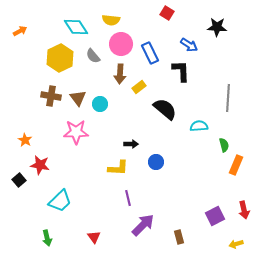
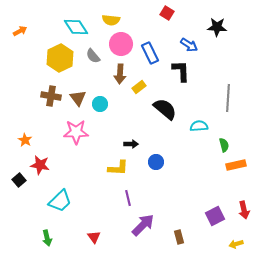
orange rectangle: rotated 54 degrees clockwise
